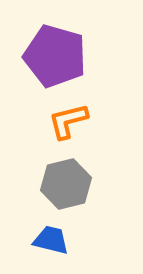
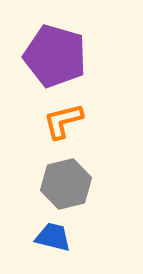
orange L-shape: moved 5 px left
blue trapezoid: moved 2 px right, 3 px up
